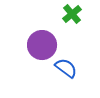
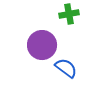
green cross: moved 3 px left; rotated 30 degrees clockwise
